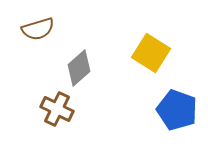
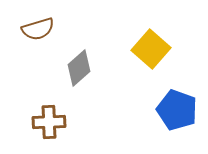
yellow square: moved 4 px up; rotated 9 degrees clockwise
brown cross: moved 8 px left, 13 px down; rotated 28 degrees counterclockwise
